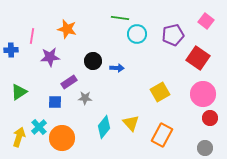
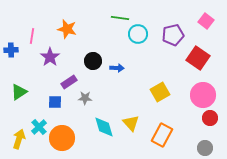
cyan circle: moved 1 px right
purple star: rotated 30 degrees counterclockwise
pink circle: moved 1 px down
cyan diamond: rotated 55 degrees counterclockwise
yellow arrow: moved 2 px down
